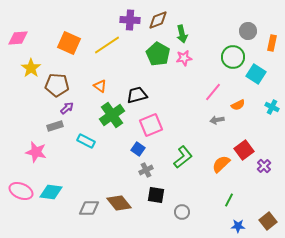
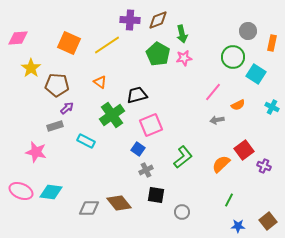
orange triangle at (100, 86): moved 4 px up
purple cross at (264, 166): rotated 24 degrees counterclockwise
